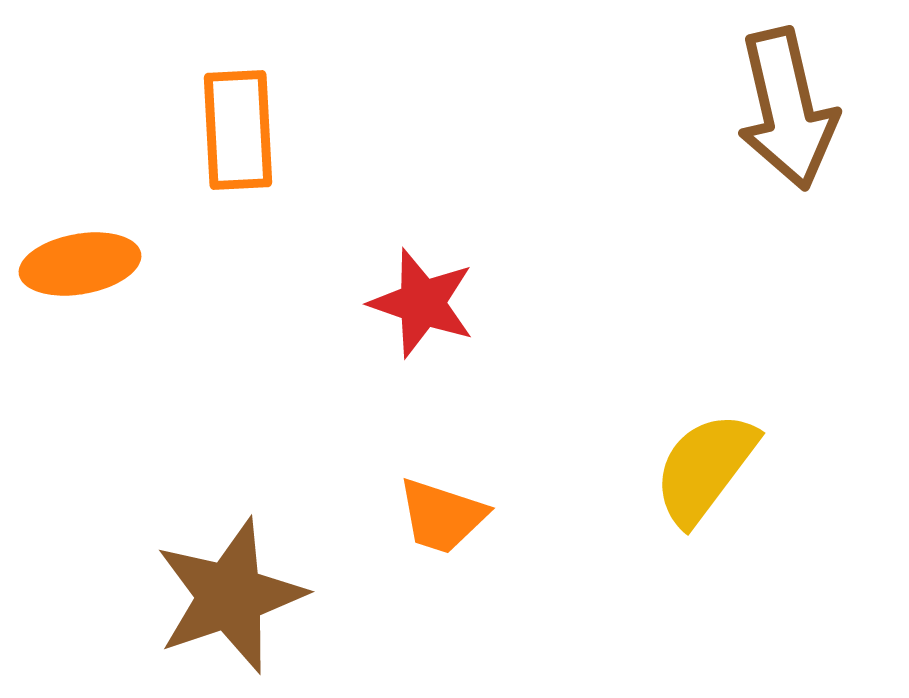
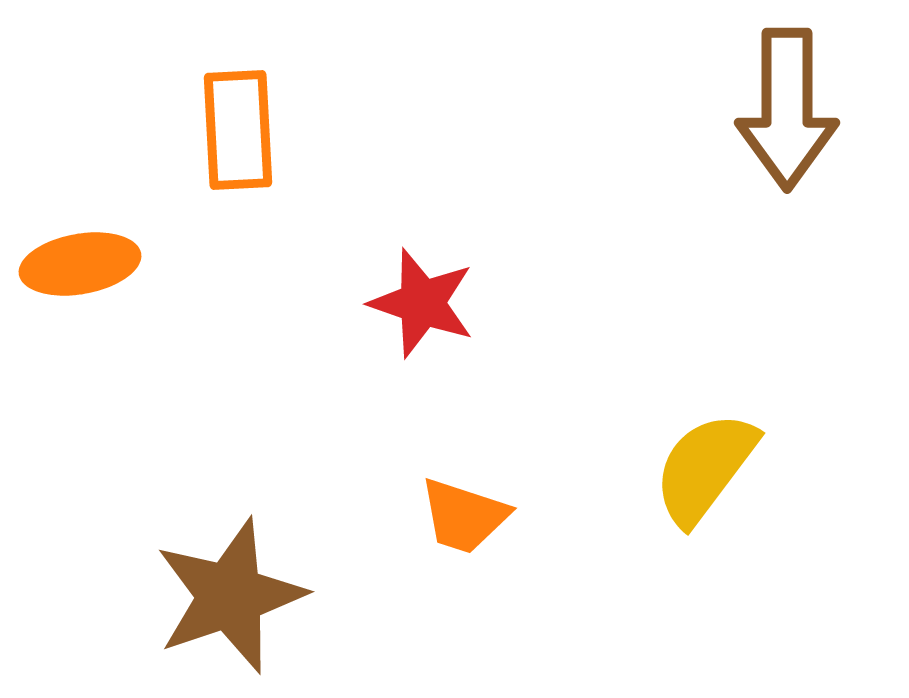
brown arrow: rotated 13 degrees clockwise
orange trapezoid: moved 22 px right
